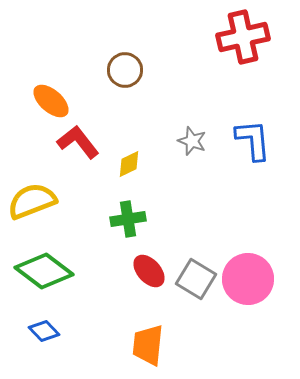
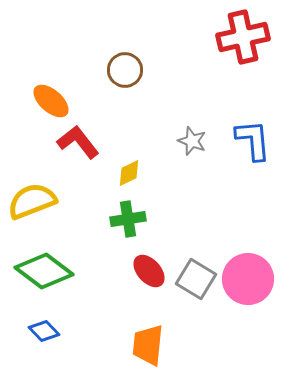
yellow diamond: moved 9 px down
